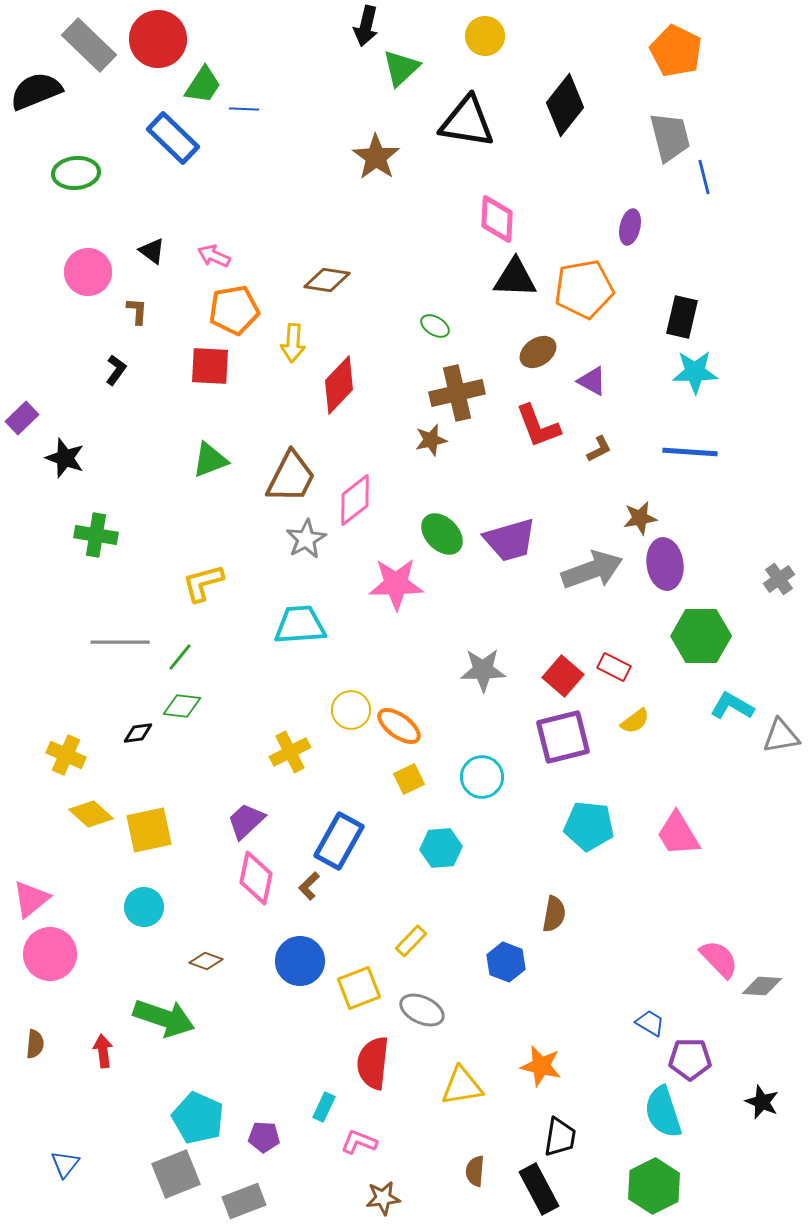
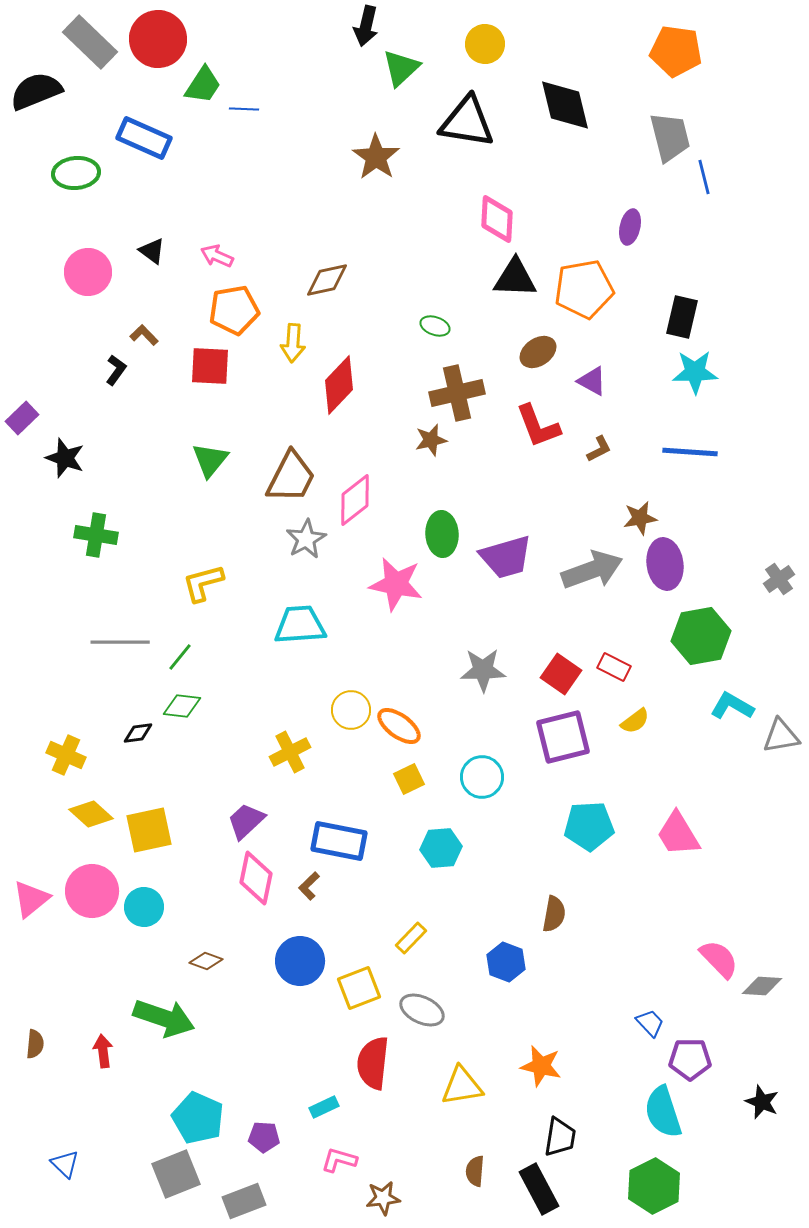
yellow circle at (485, 36): moved 8 px down
gray rectangle at (89, 45): moved 1 px right, 3 px up
orange pentagon at (676, 51): rotated 18 degrees counterclockwise
black diamond at (565, 105): rotated 52 degrees counterclockwise
blue rectangle at (173, 138): moved 29 px left; rotated 20 degrees counterclockwise
pink arrow at (214, 256): moved 3 px right
brown diamond at (327, 280): rotated 21 degrees counterclockwise
brown L-shape at (137, 311): moved 7 px right, 24 px down; rotated 48 degrees counterclockwise
green ellipse at (435, 326): rotated 12 degrees counterclockwise
green triangle at (210, 460): rotated 30 degrees counterclockwise
green ellipse at (442, 534): rotated 42 degrees clockwise
purple trapezoid at (510, 540): moved 4 px left, 17 px down
pink star at (396, 584): rotated 12 degrees clockwise
green hexagon at (701, 636): rotated 10 degrees counterclockwise
red square at (563, 676): moved 2 px left, 2 px up; rotated 6 degrees counterclockwise
cyan pentagon at (589, 826): rotated 9 degrees counterclockwise
blue rectangle at (339, 841): rotated 72 degrees clockwise
yellow rectangle at (411, 941): moved 3 px up
pink circle at (50, 954): moved 42 px right, 63 px up
blue trapezoid at (650, 1023): rotated 16 degrees clockwise
cyan rectangle at (324, 1107): rotated 40 degrees clockwise
pink L-shape at (359, 1142): moved 20 px left, 18 px down; rotated 6 degrees counterclockwise
blue triangle at (65, 1164): rotated 24 degrees counterclockwise
